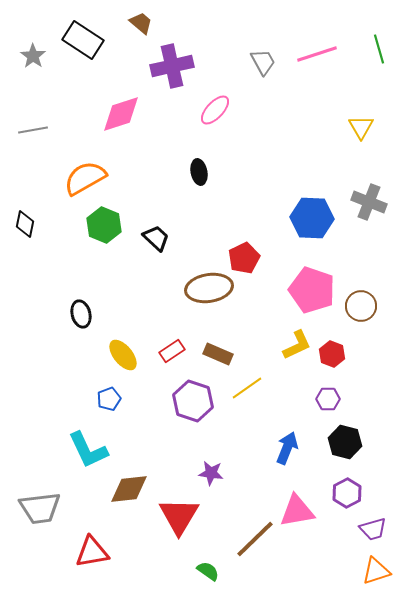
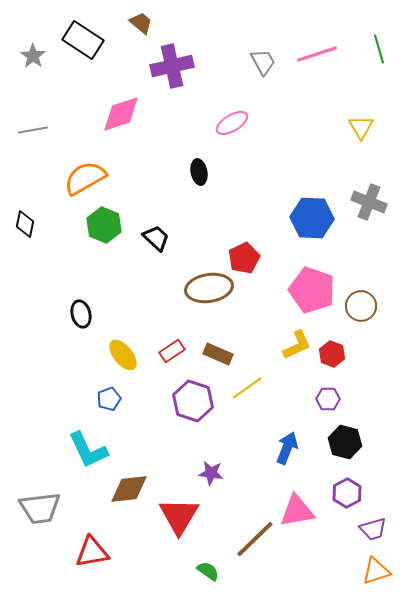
pink ellipse at (215, 110): moved 17 px right, 13 px down; rotated 16 degrees clockwise
